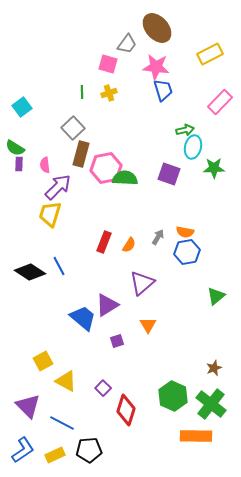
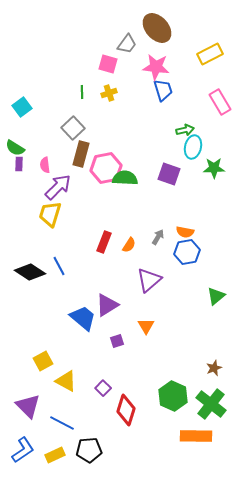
pink rectangle at (220, 102): rotated 75 degrees counterclockwise
purple triangle at (142, 283): moved 7 px right, 3 px up
orange triangle at (148, 325): moved 2 px left, 1 px down
